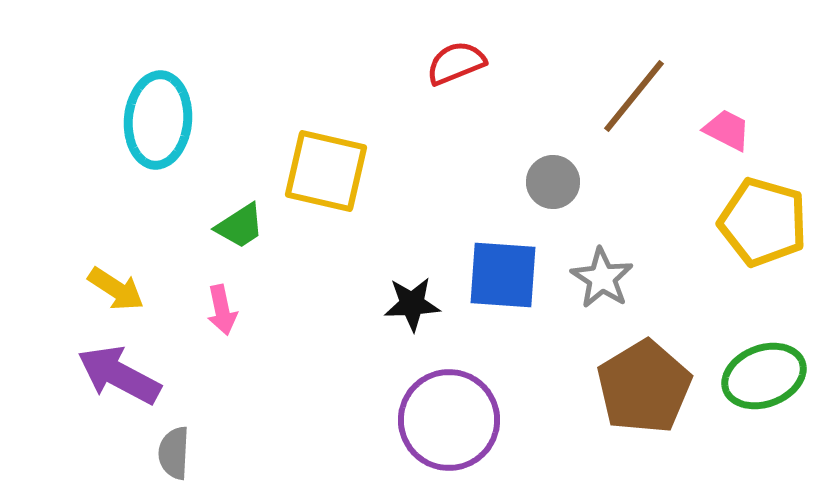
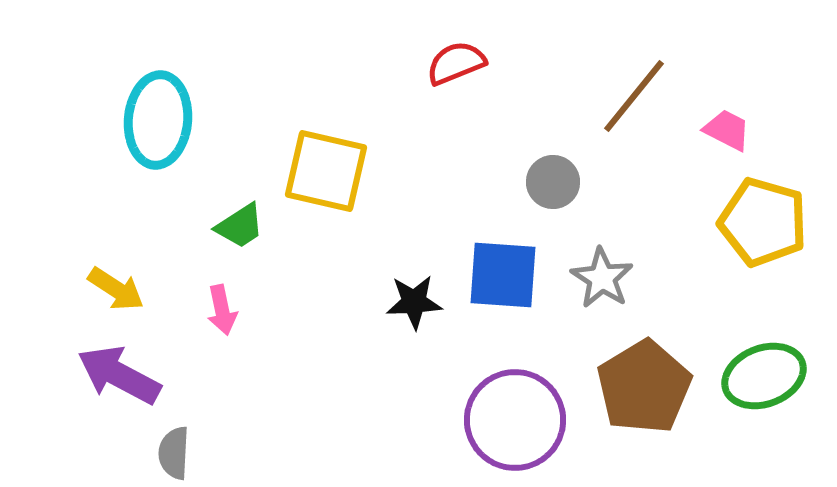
black star: moved 2 px right, 2 px up
purple circle: moved 66 px right
